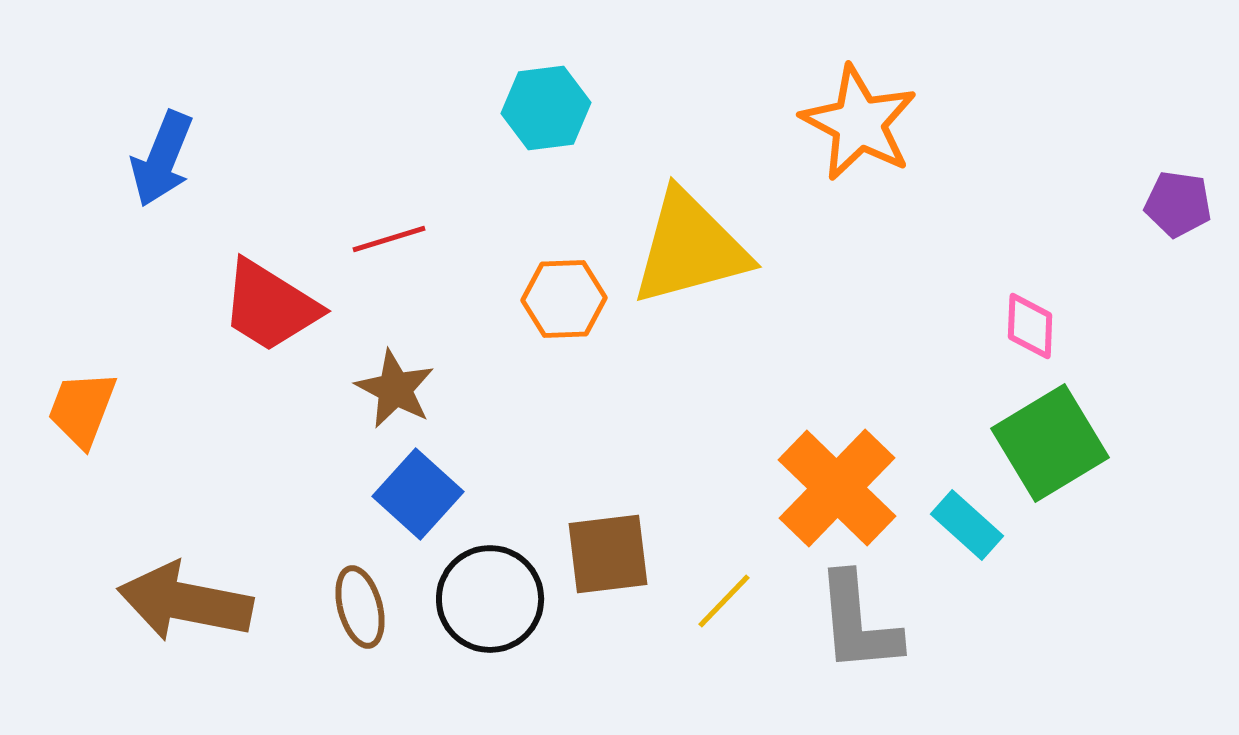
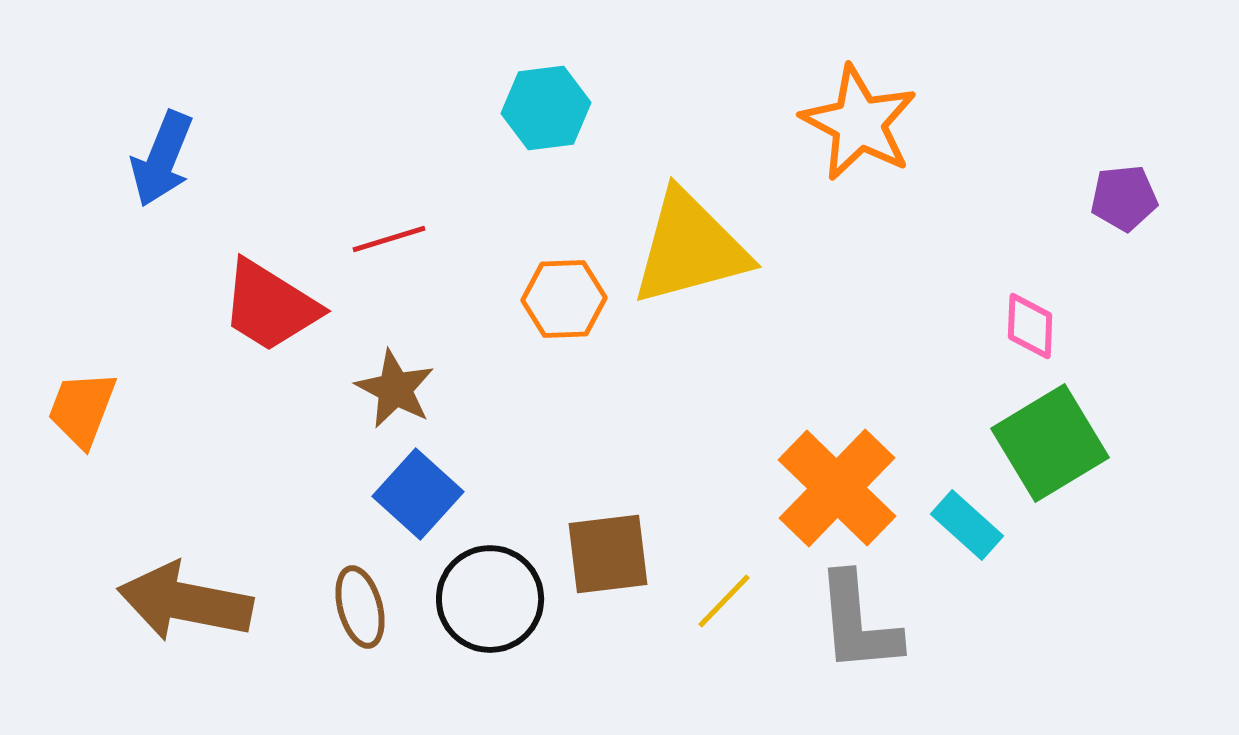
purple pentagon: moved 54 px left, 6 px up; rotated 14 degrees counterclockwise
